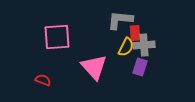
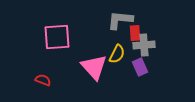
yellow semicircle: moved 9 px left, 7 px down
purple rectangle: rotated 42 degrees counterclockwise
